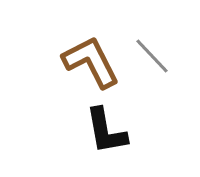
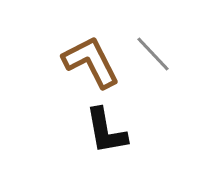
gray line: moved 1 px right, 2 px up
